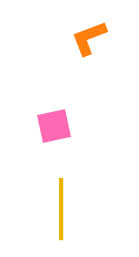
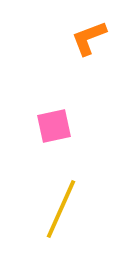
yellow line: rotated 24 degrees clockwise
